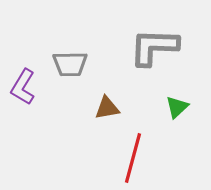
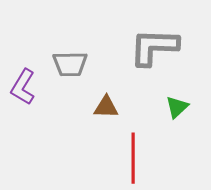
brown triangle: moved 1 px left, 1 px up; rotated 12 degrees clockwise
red line: rotated 15 degrees counterclockwise
